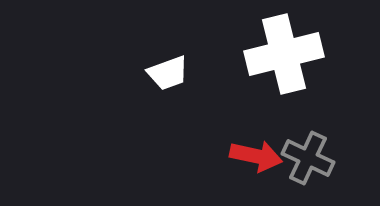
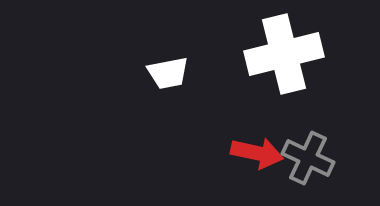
white trapezoid: rotated 9 degrees clockwise
red arrow: moved 1 px right, 3 px up
